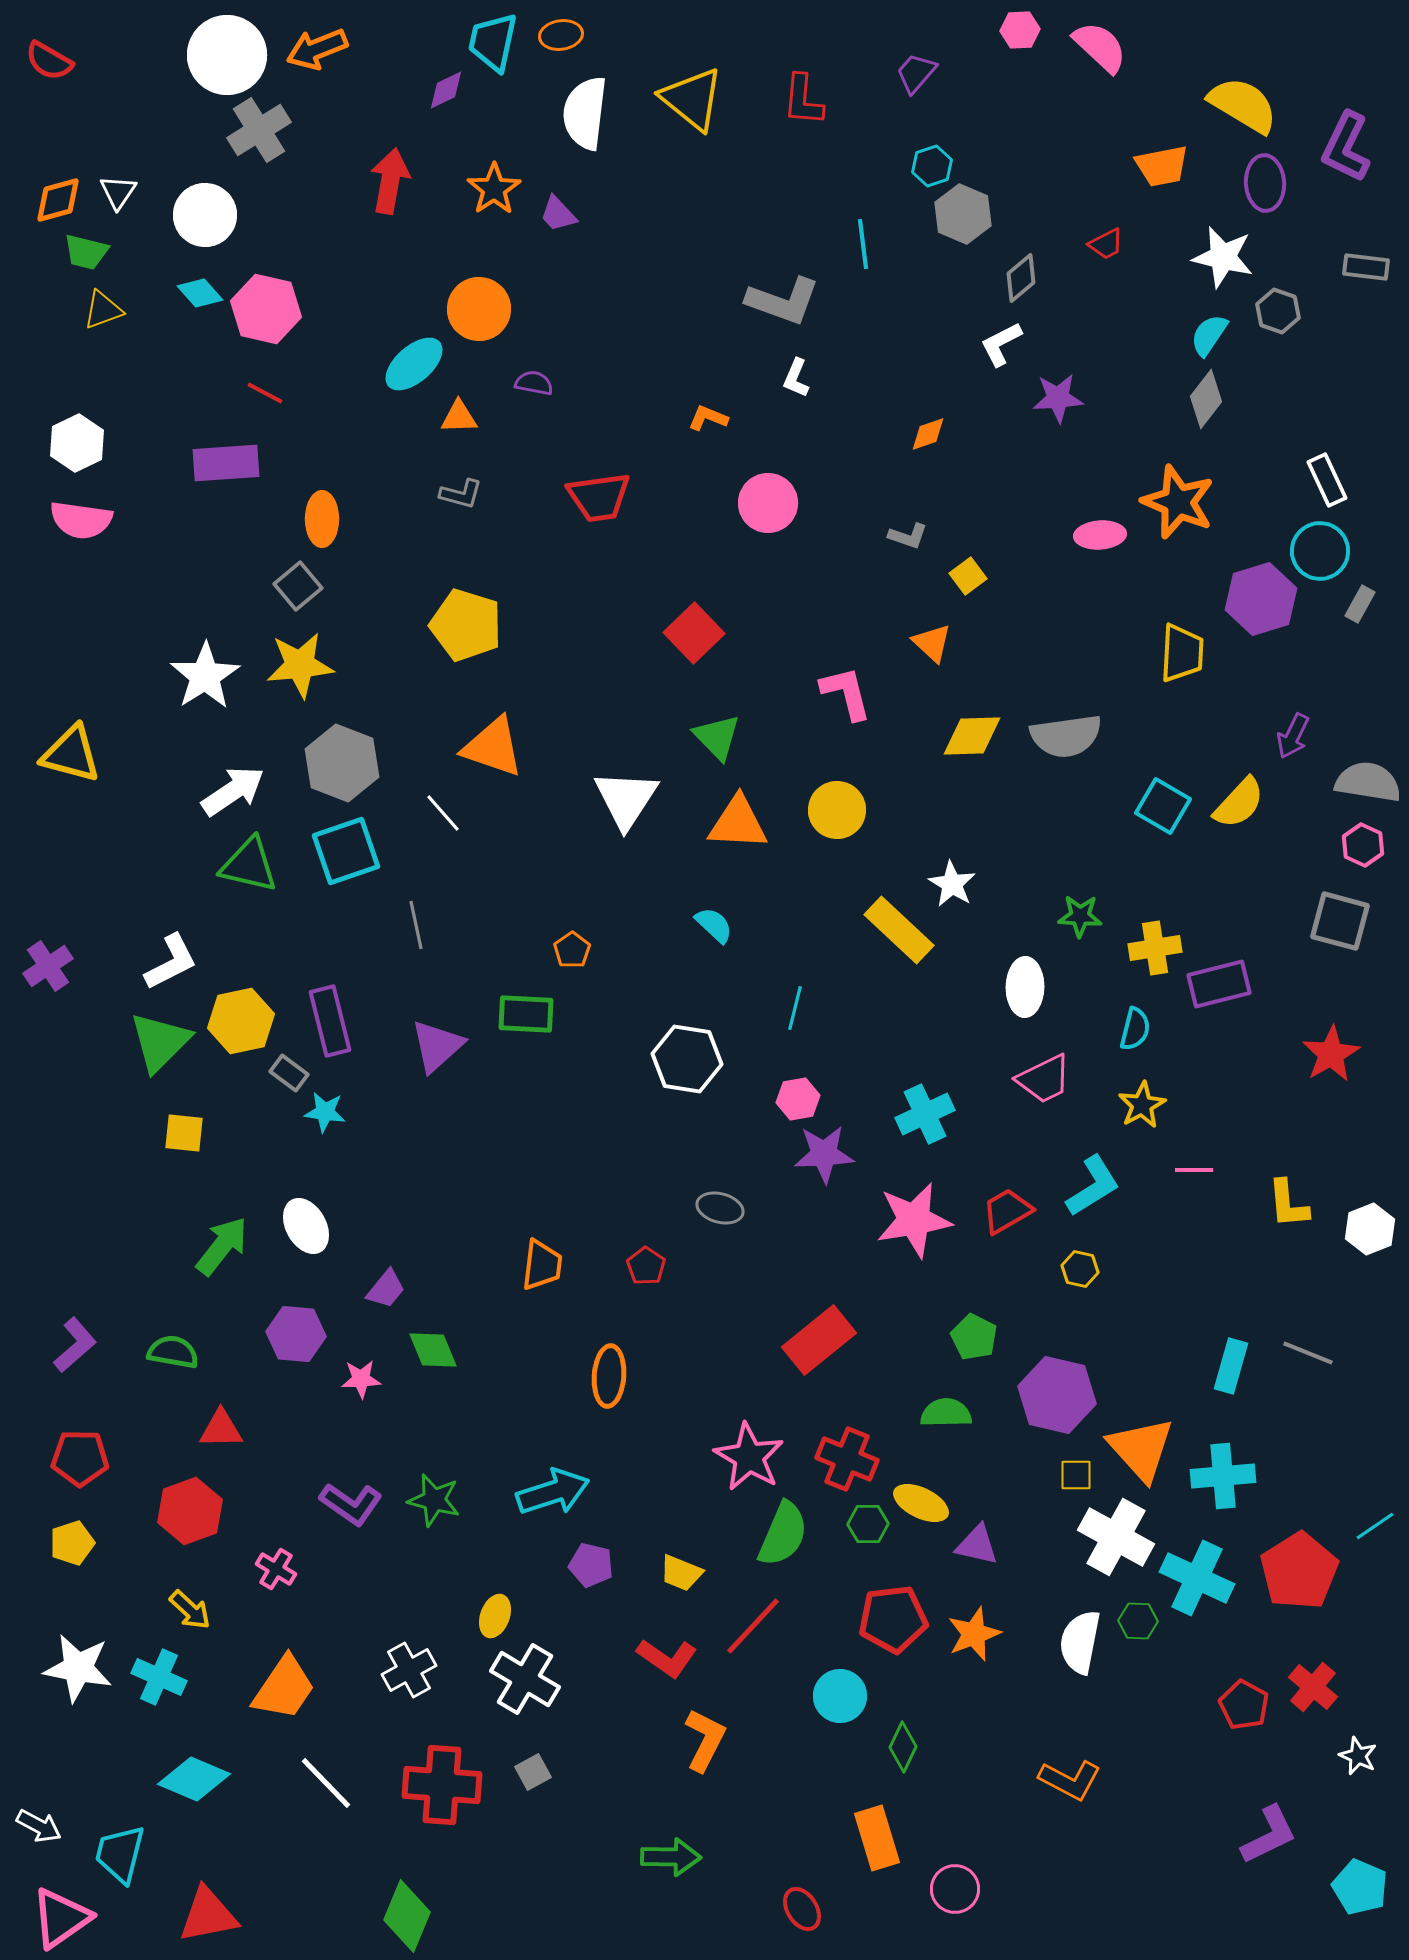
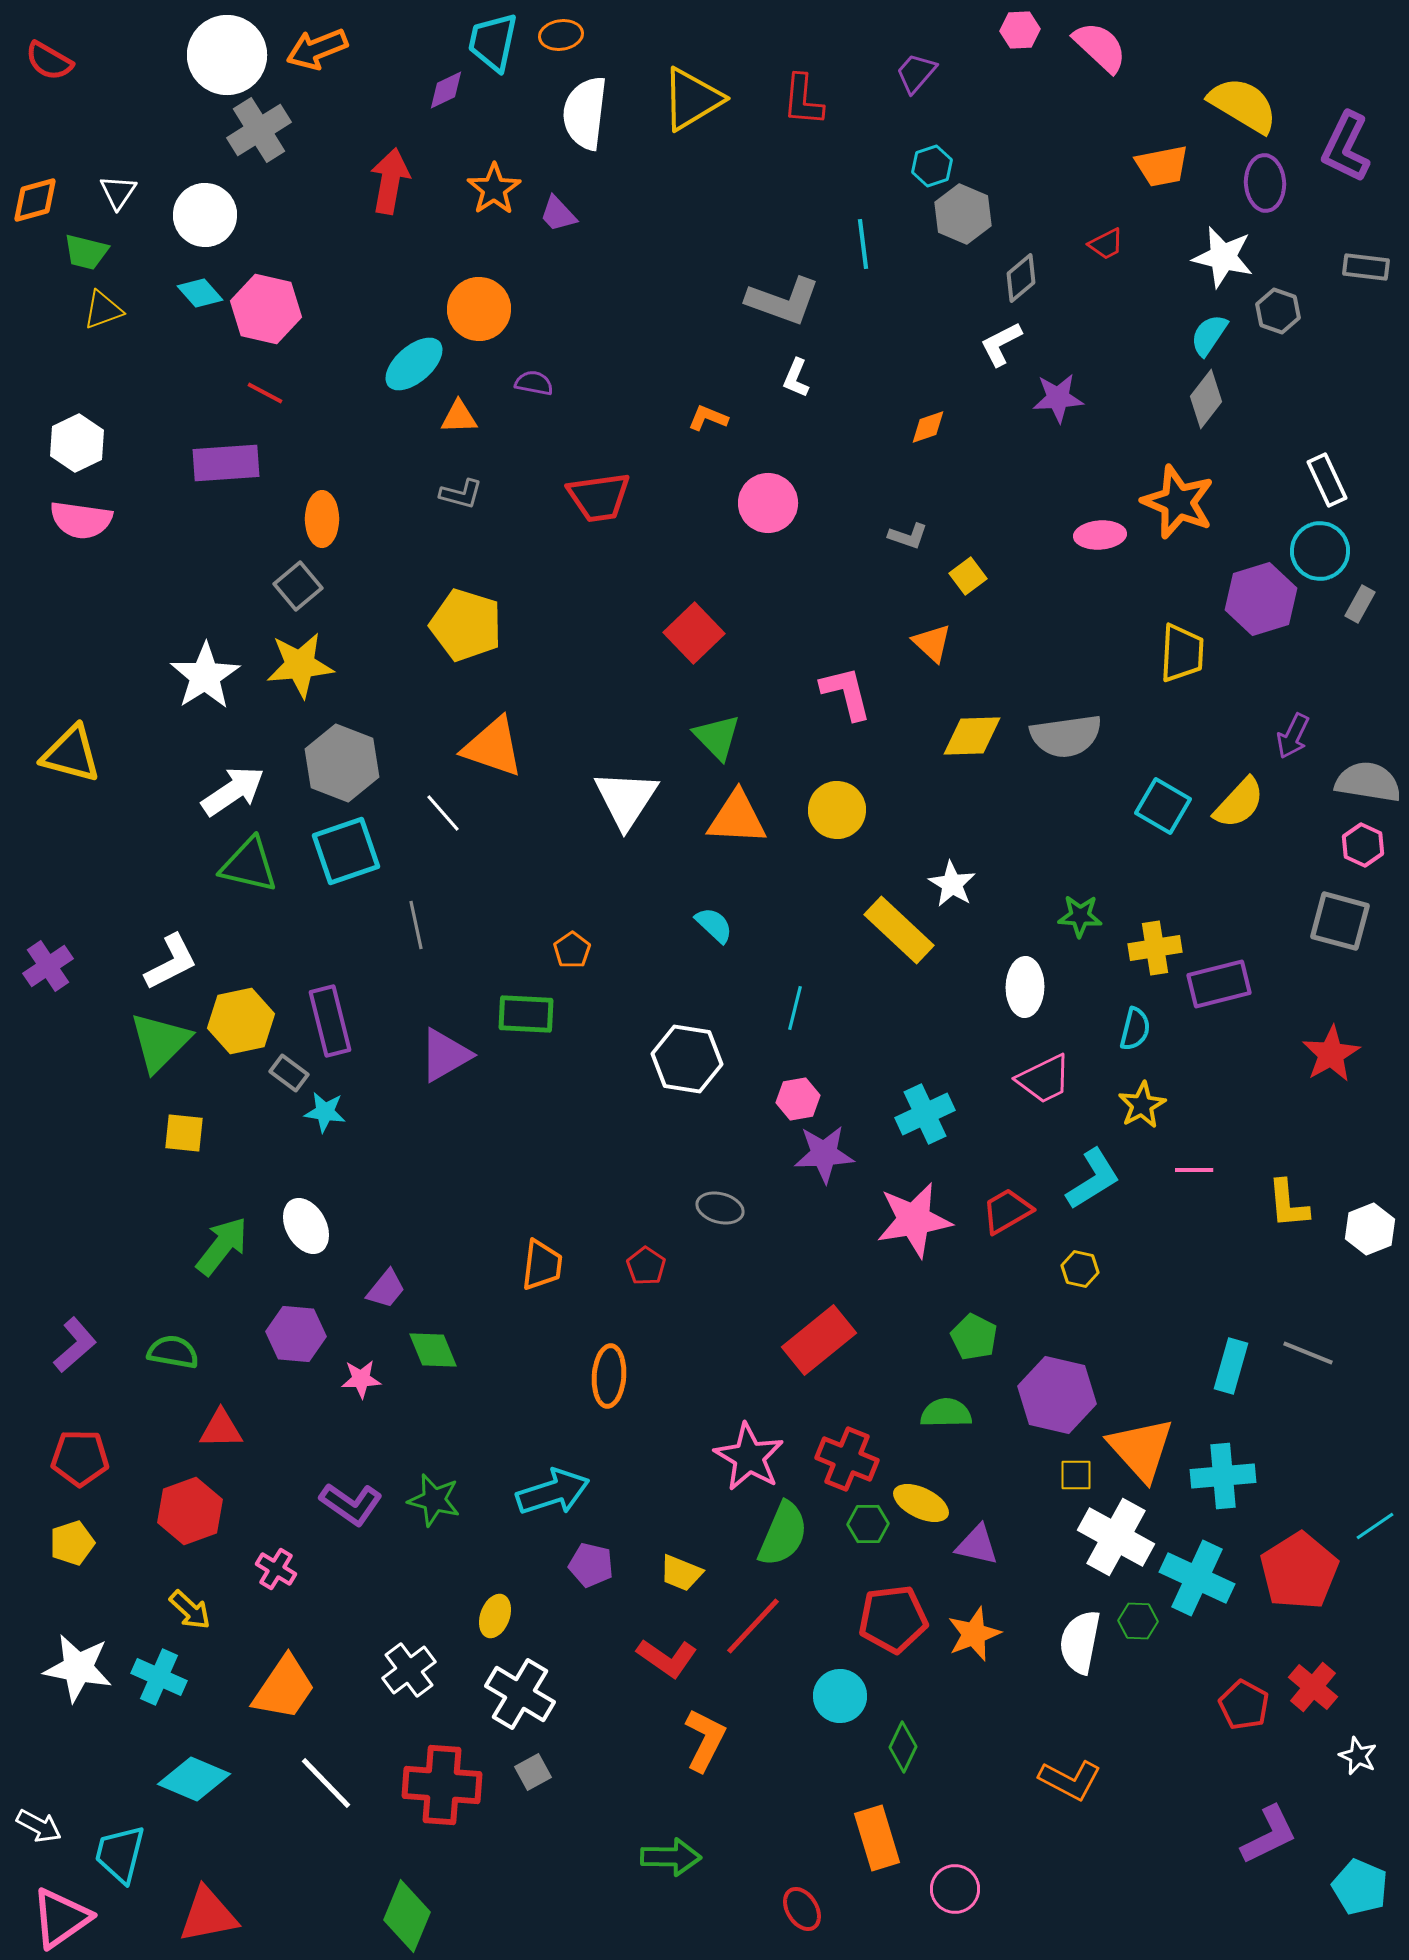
yellow triangle at (692, 99): rotated 50 degrees clockwise
orange diamond at (58, 200): moved 23 px left
orange diamond at (928, 434): moved 7 px up
orange triangle at (738, 823): moved 1 px left, 5 px up
purple triangle at (437, 1046): moved 8 px right, 9 px down; rotated 12 degrees clockwise
cyan L-shape at (1093, 1186): moved 7 px up
white cross at (409, 1670): rotated 8 degrees counterclockwise
white cross at (525, 1679): moved 5 px left, 15 px down
